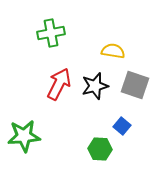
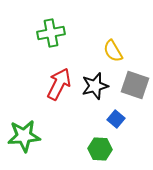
yellow semicircle: rotated 130 degrees counterclockwise
blue square: moved 6 px left, 7 px up
